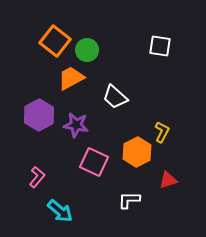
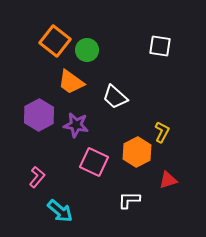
orange trapezoid: moved 4 px down; rotated 116 degrees counterclockwise
